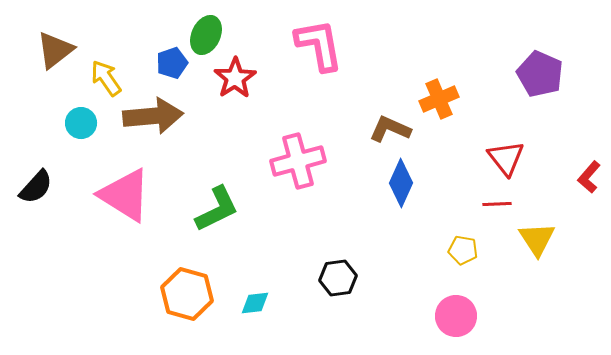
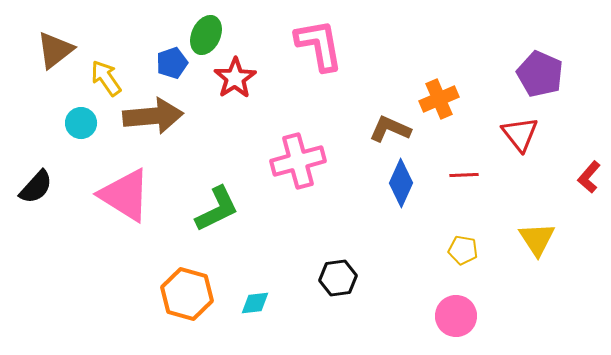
red triangle: moved 14 px right, 24 px up
red line: moved 33 px left, 29 px up
